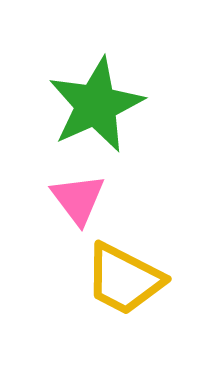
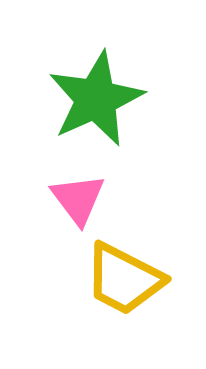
green star: moved 6 px up
